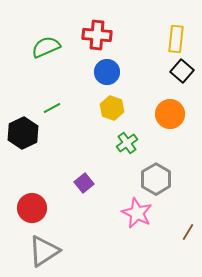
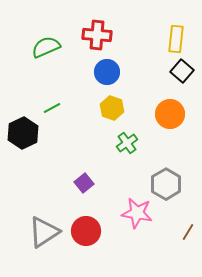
gray hexagon: moved 10 px right, 5 px down
red circle: moved 54 px right, 23 px down
pink star: rotated 16 degrees counterclockwise
gray triangle: moved 19 px up
